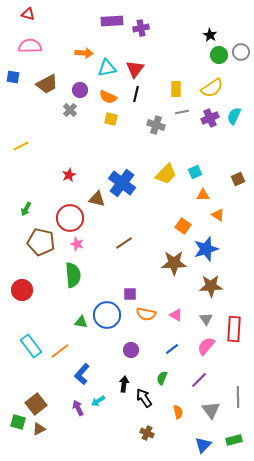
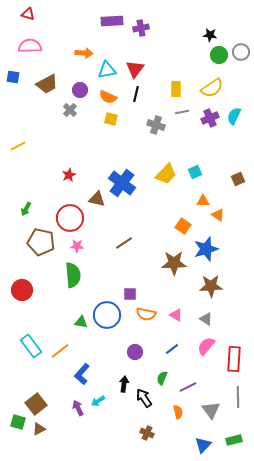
black star at (210, 35): rotated 24 degrees counterclockwise
cyan triangle at (107, 68): moved 2 px down
yellow line at (21, 146): moved 3 px left
orange triangle at (203, 195): moved 6 px down
pink star at (77, 244): moved 2 px down; rotated 16 degrees counterclockwise
gray triangle at (206, 319): rotated 24 degrees counterclockwise
red rectangle at (234, 329): moved 30 px down
purple circle at (131, 350): moved 4 px right, 2 px down
purple line at (199, 380): moved 11 px left, 7 px down; rotated 18 degrees clockwise
